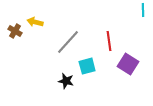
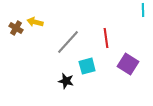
brown cross: moved 1 px right, 3 px up
red line: moved 3 px left, 3 px up
